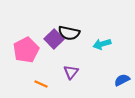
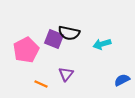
purple square: rotated 24 degrees counterclockwise
purple triangle: moved 5 px left, 2 px down
